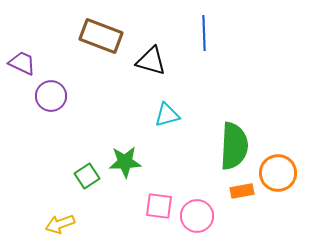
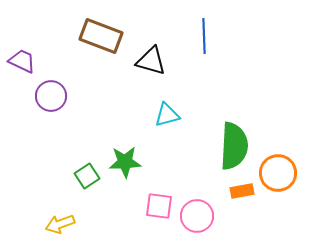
blue line: moved 3 px down
purple trapezoid: moved 2 px up
